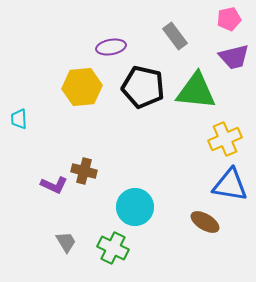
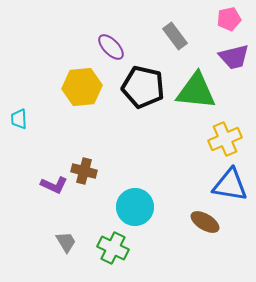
purple ellipse: rotated 56 degrees clockwise
